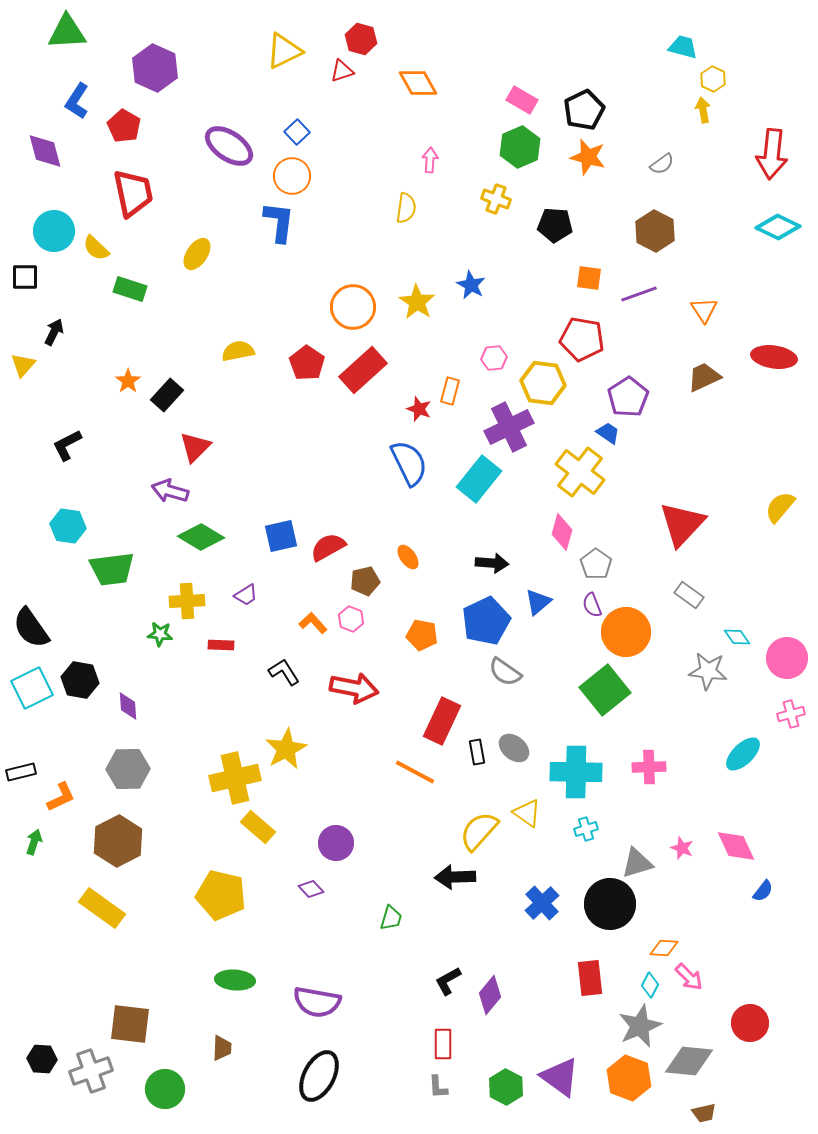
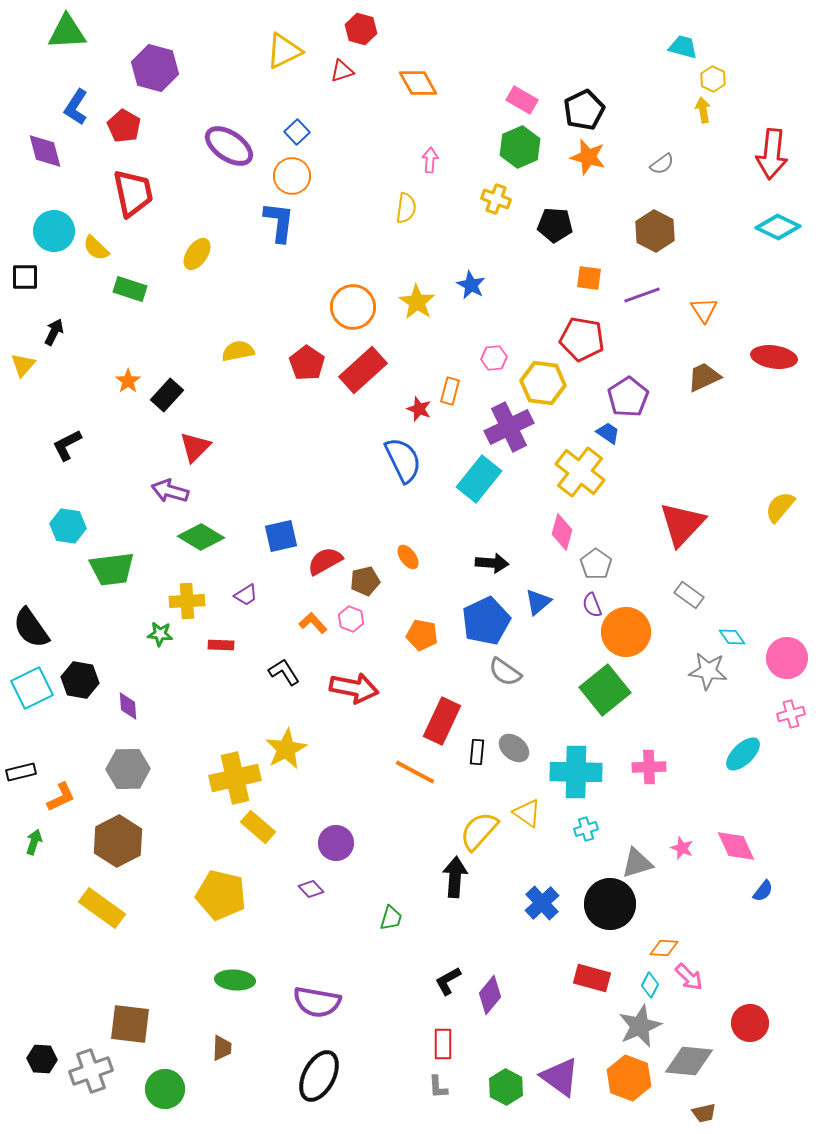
red hexagon at (361, 39): moved 10 px up
purple hexagon at (155, 68): rotated 9 degrees counterclockwise
blue L-shape at (77, 101): moved 1 px left, 6 px down
purple line at (639, 294): moved 3 px right, 1 px down
blue semicircle at (409, 463): moved 6 px left, 3 px up
red semicircle at (328, 547): moved 3 px left, 14 px down
cyan diamond at (737, 637): moved 5 px left
black rectangle at (477, 752): rotated 15 degrees clockwise
black arrow at (455, 877): rotated 96 degrees clockwise
red rectangle at (590, 978): moved 2 px right; rotated 69 degrees counterclockwise
